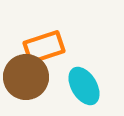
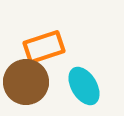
brown circle: moved 5 px down
